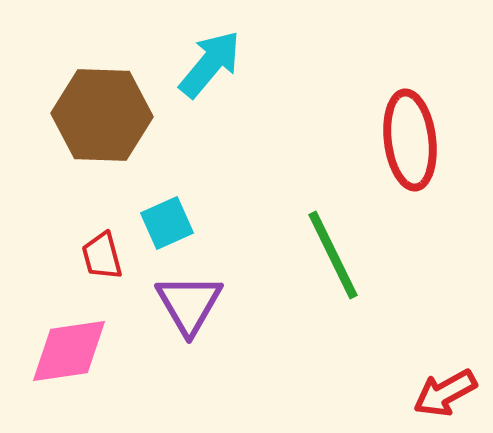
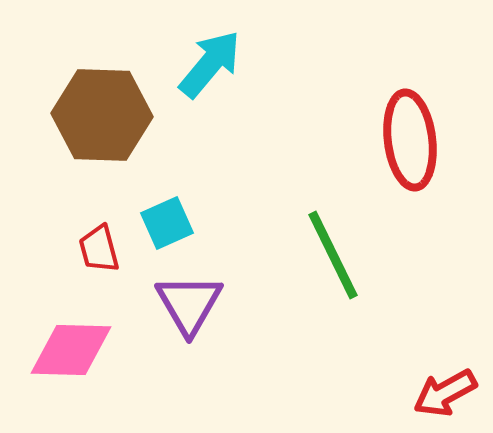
red trapezoid: moved 3 px left, 7 px up
pink diamond: moved 2 px right, 1 px up; rotated 10 degrees clockwise
